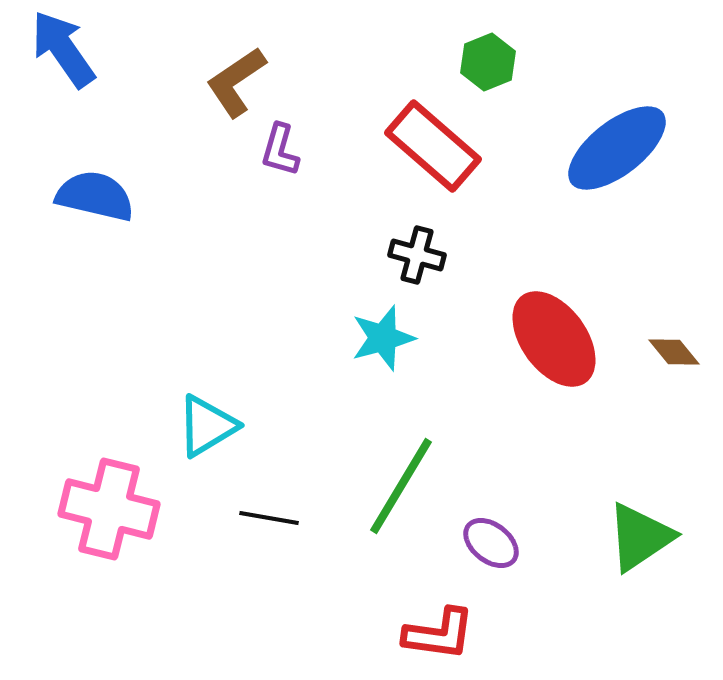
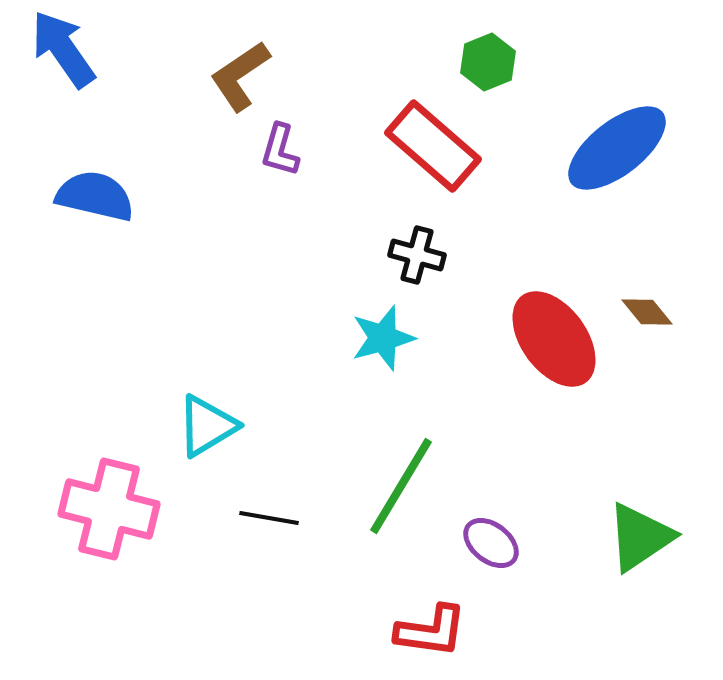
brown L-shape: moved 4 px right, 6 px up
brown diamond: moved 27 px left, 40 px up
red L-shape: moved 8 px left, 3 px up
